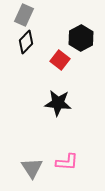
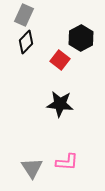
black star: moved 2 px right, 1 px down
